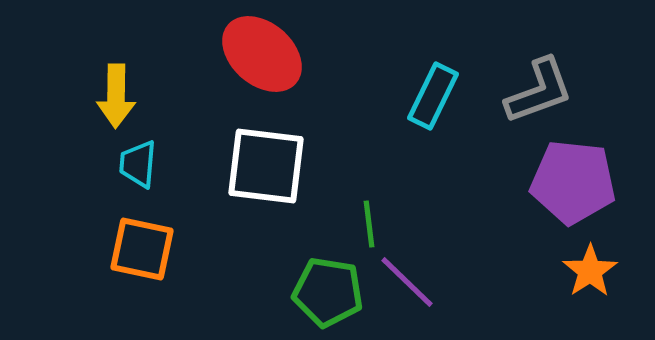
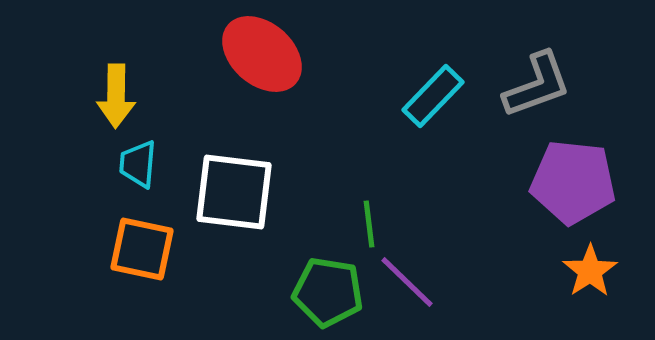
gray L-shape: moved 2 px left, 6 px up
cyan rectangle: rotated 18 degrees clockwise
white square: moved 32 px left, 26 px down
